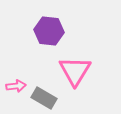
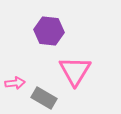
pink arrow: moved 1 px left, 3 px up
